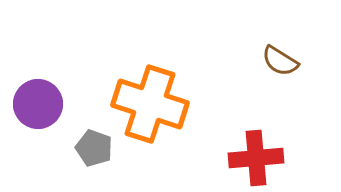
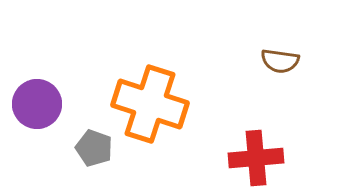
brown semicircle: rotated 24 degrees counterclockwise
purple circle: moved 1 px left
